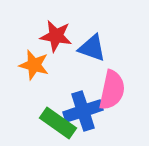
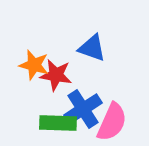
red star: moved 39 px down
pink semicircle: moved 32 px down; rotated 12 degrees clockwise
blue cross: moved 2 px up; rotated 15 degrees counterclockwise
green rectangle: rotated 33 degrees counterclockwise
